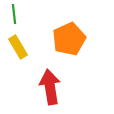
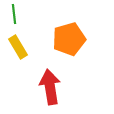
orange pentagon: rotated 8 degrees clockwise
